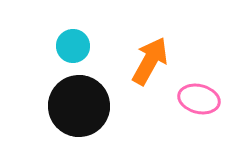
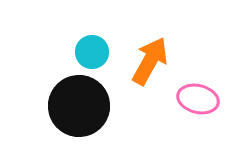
cyan circle: moved 19 px right, 6 px down
pink ellipse: moved 1 px left
